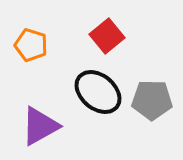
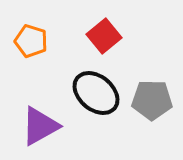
red square: moved 3 px left
orange pentagon: moved 4 px up
black ellipse: moved 2 px left, 1 px down
